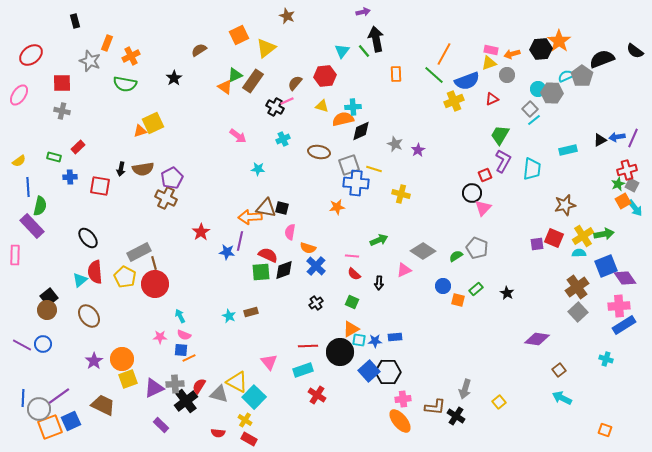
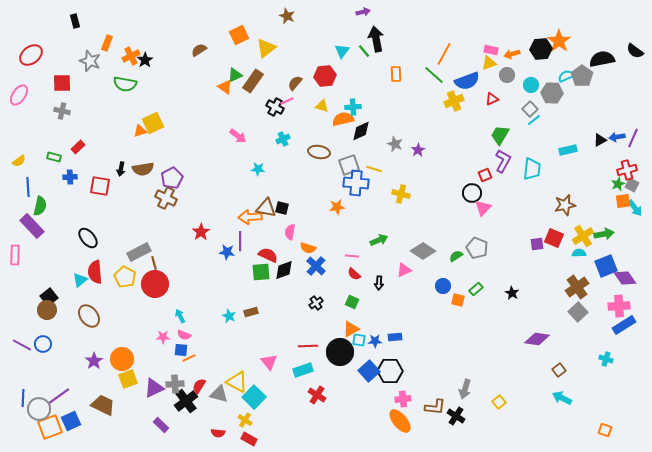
black semicircle at (602, 59): rotated 10 degrees clockwise
black star at (174, 78): moved 29 px left, 18 px up
cyan circle at (538, 89): moved 7 px left, 4 px up
orange square at (623, 201): rotated 21 degrees clockwise
purple line at (240, 241): rotated 12 degrees counterclockwise
black star at (507, 293): moved 5 px right
pink star at (160, 337): moved 3 px right
black hexagon at (388, 372): moved 2 px right, 1 px up
